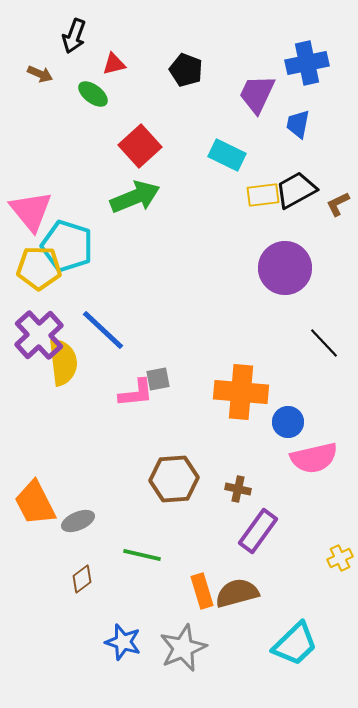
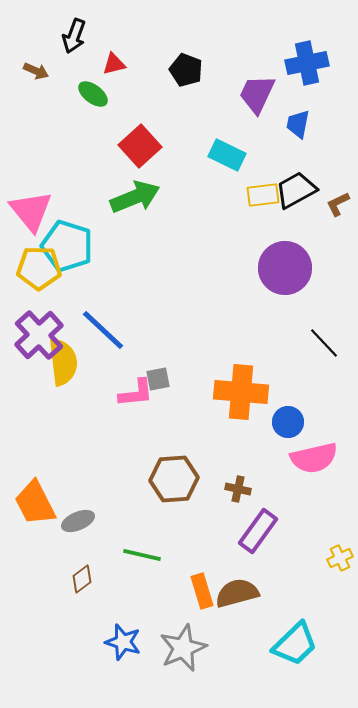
brown arrow: moved 4 px left, 3 px up
